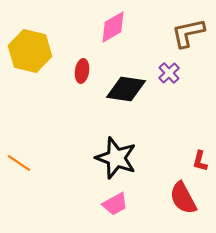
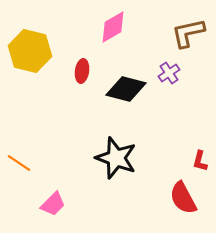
purple cross: rotated 10 degrees clockwise
black diamond: rotated 6 degrees clockwise
pink trapezoid: moved 62 px left; rotated 16 degrees counterclockwise
